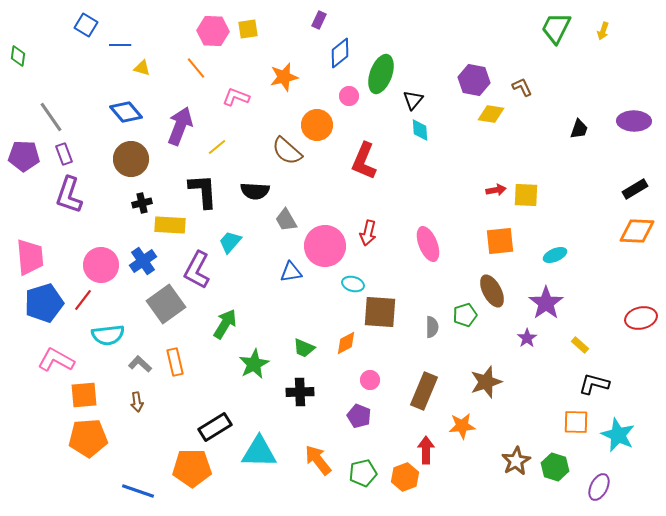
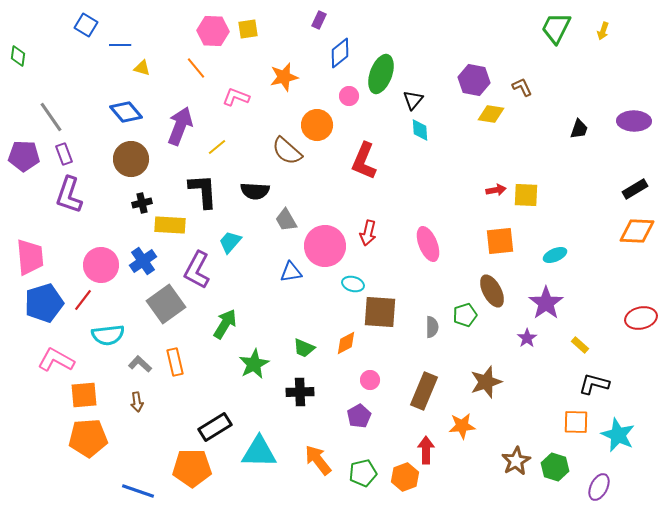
purple pentagon at (359, 416): rotated 20 degrees clockwise
